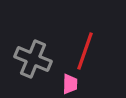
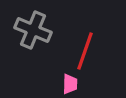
gray cross: moved 29 px up
